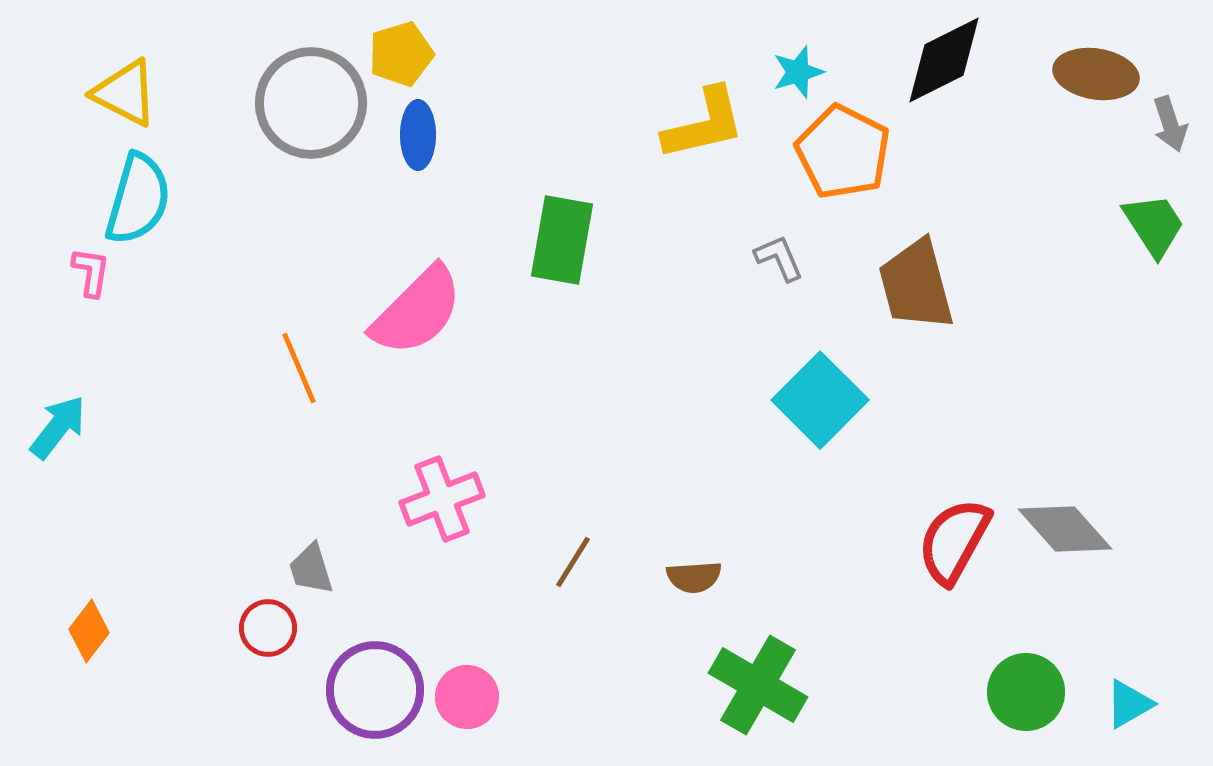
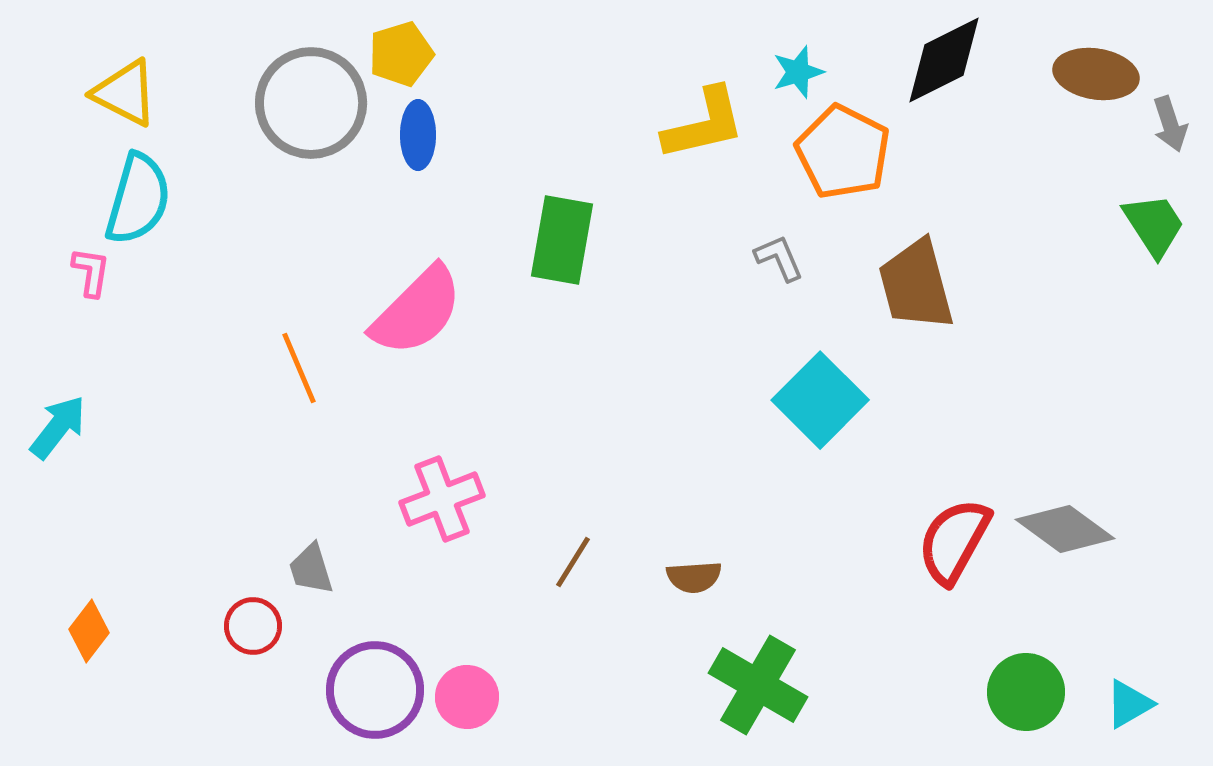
gray diamond: rotated 12 degrees counterclockwise
red circle: moved 15 px left, 2 px up
